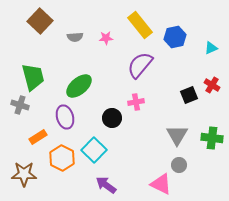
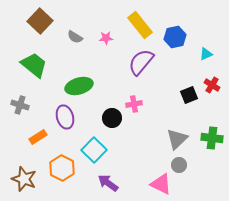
gray semicircle: rotated 35 degrees clockwise
cyan triangle: moved 5 px left, 6 px down
purple semicircle: moved 1 px right, 3 px up
green trapezoid: moved 1 px right, 12 px up; rotated 36 degrees counterclockwise
green ellipse: rotated 24 degrees clockwise
pink cross: moved 2 px left, 2 px down
gray triangle: moved 4 px down; rotated 15 degrees clockwise
orange hexagon: moved 10 px down
brown star: moved 5 px down; rotated 20 degrees clockwise
purple arrow: moved 2 px right, 2 px up
